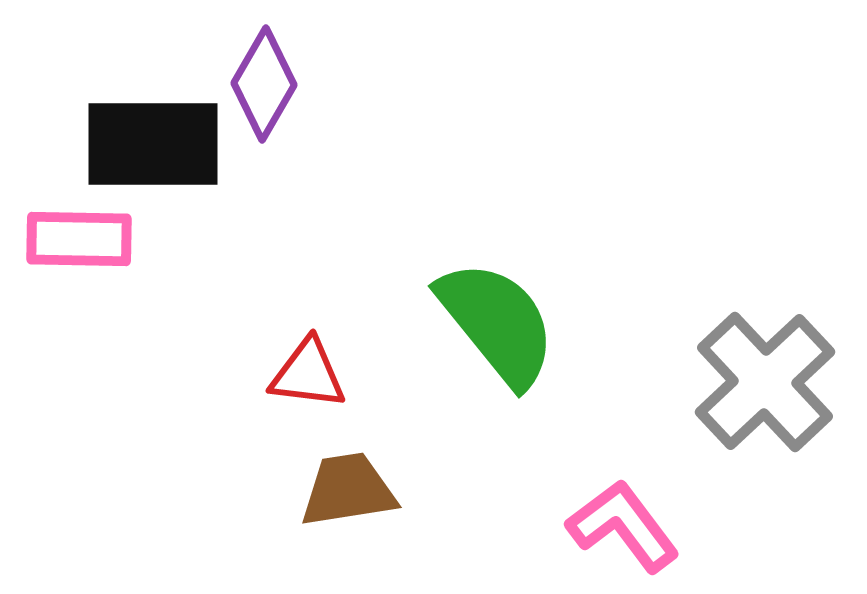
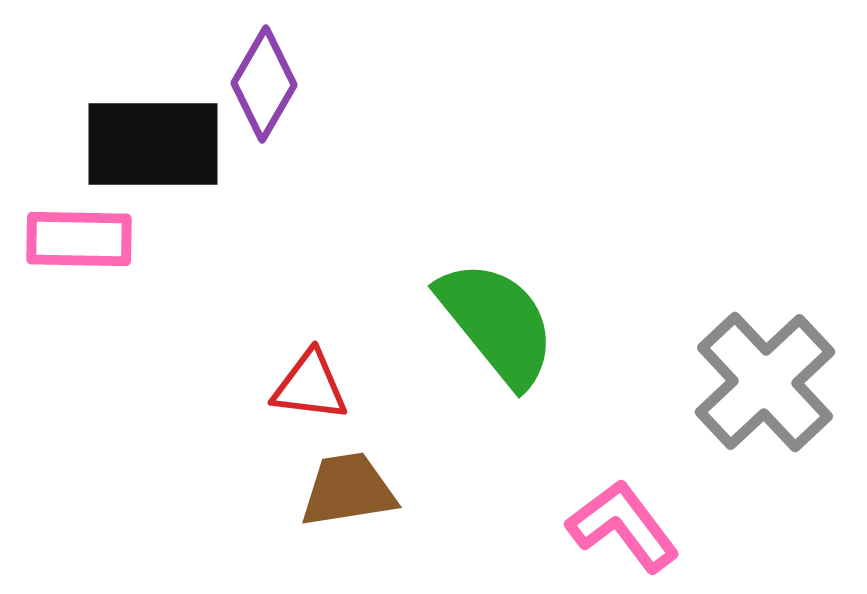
red triangle: moved 2 px right, 12 px down
